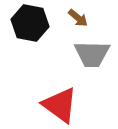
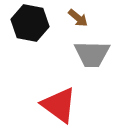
red triangle: moved 1 px left
